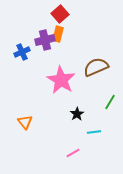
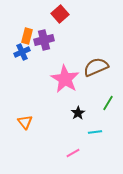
orange rectangle: moved 31 px left, 2 px down
purple cross: moved 1 px left
pink star: moved 4 px right, 1 px up
green line: moved 2 px left, 1 px down
black star: moved 1 px right, 1 px up
cyan line: moved 1 px right
